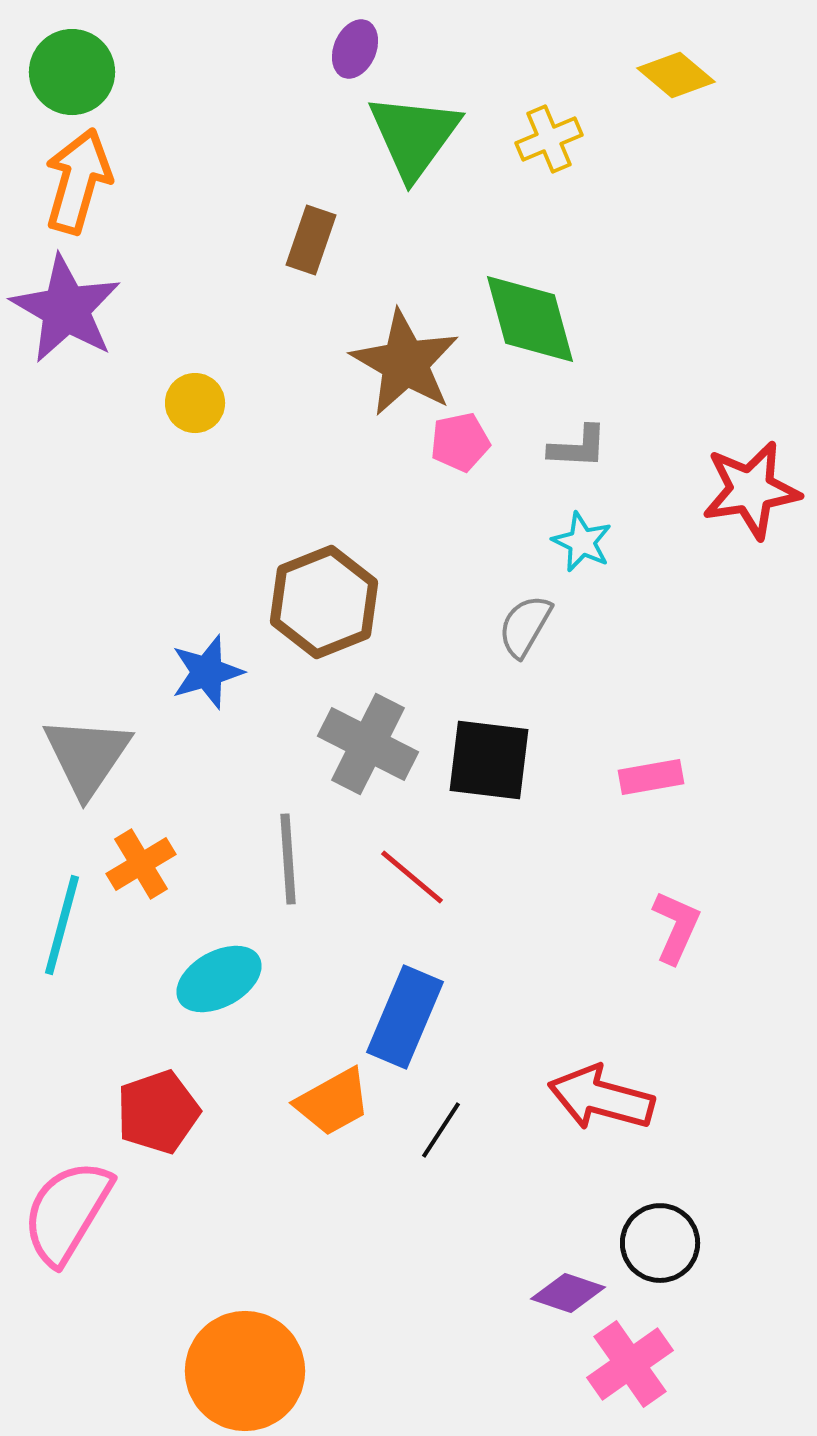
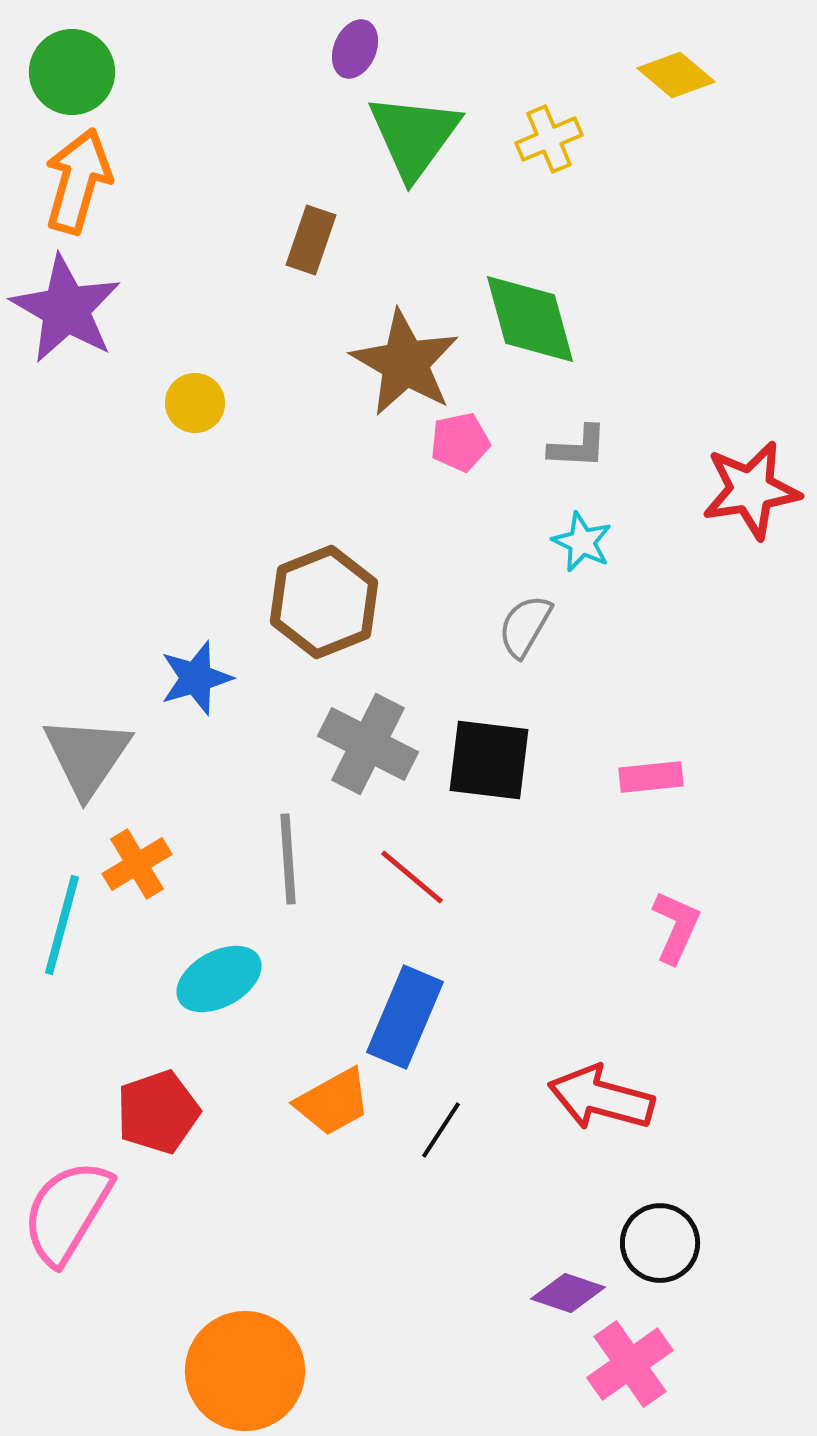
blue star: moved 11 px left, 6 px down
pink rectangle: rotated 4 degrees clockwise
orange cross: moved 4 px left
